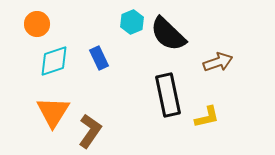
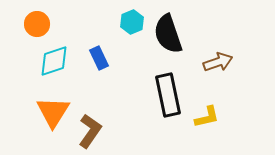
black semicircle: rotated 27 degrees clockwise
